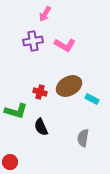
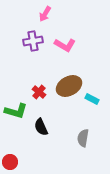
red cross: moved 1 px left; rotated 24 degrees clockwise
